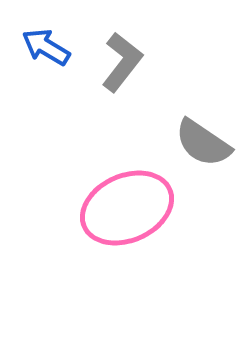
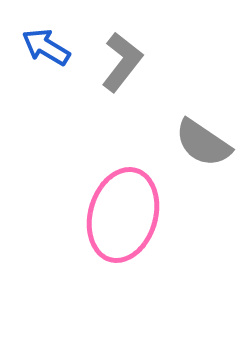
pink ellipse: moved 4 px left, 7 px down; rotated 50 degrees counterclockwise
